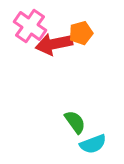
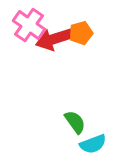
pink cross: moved 1 px left, 1 px up
red arrow: moved 5 px up; rotated 6 degrees counterclockwise
